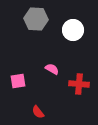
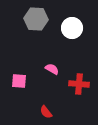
white circle: moved 1 px left, 2 px up
pink square: moved 1 px right; rotated 14 degrees clockwise
red semicircle: moved 8 px right
